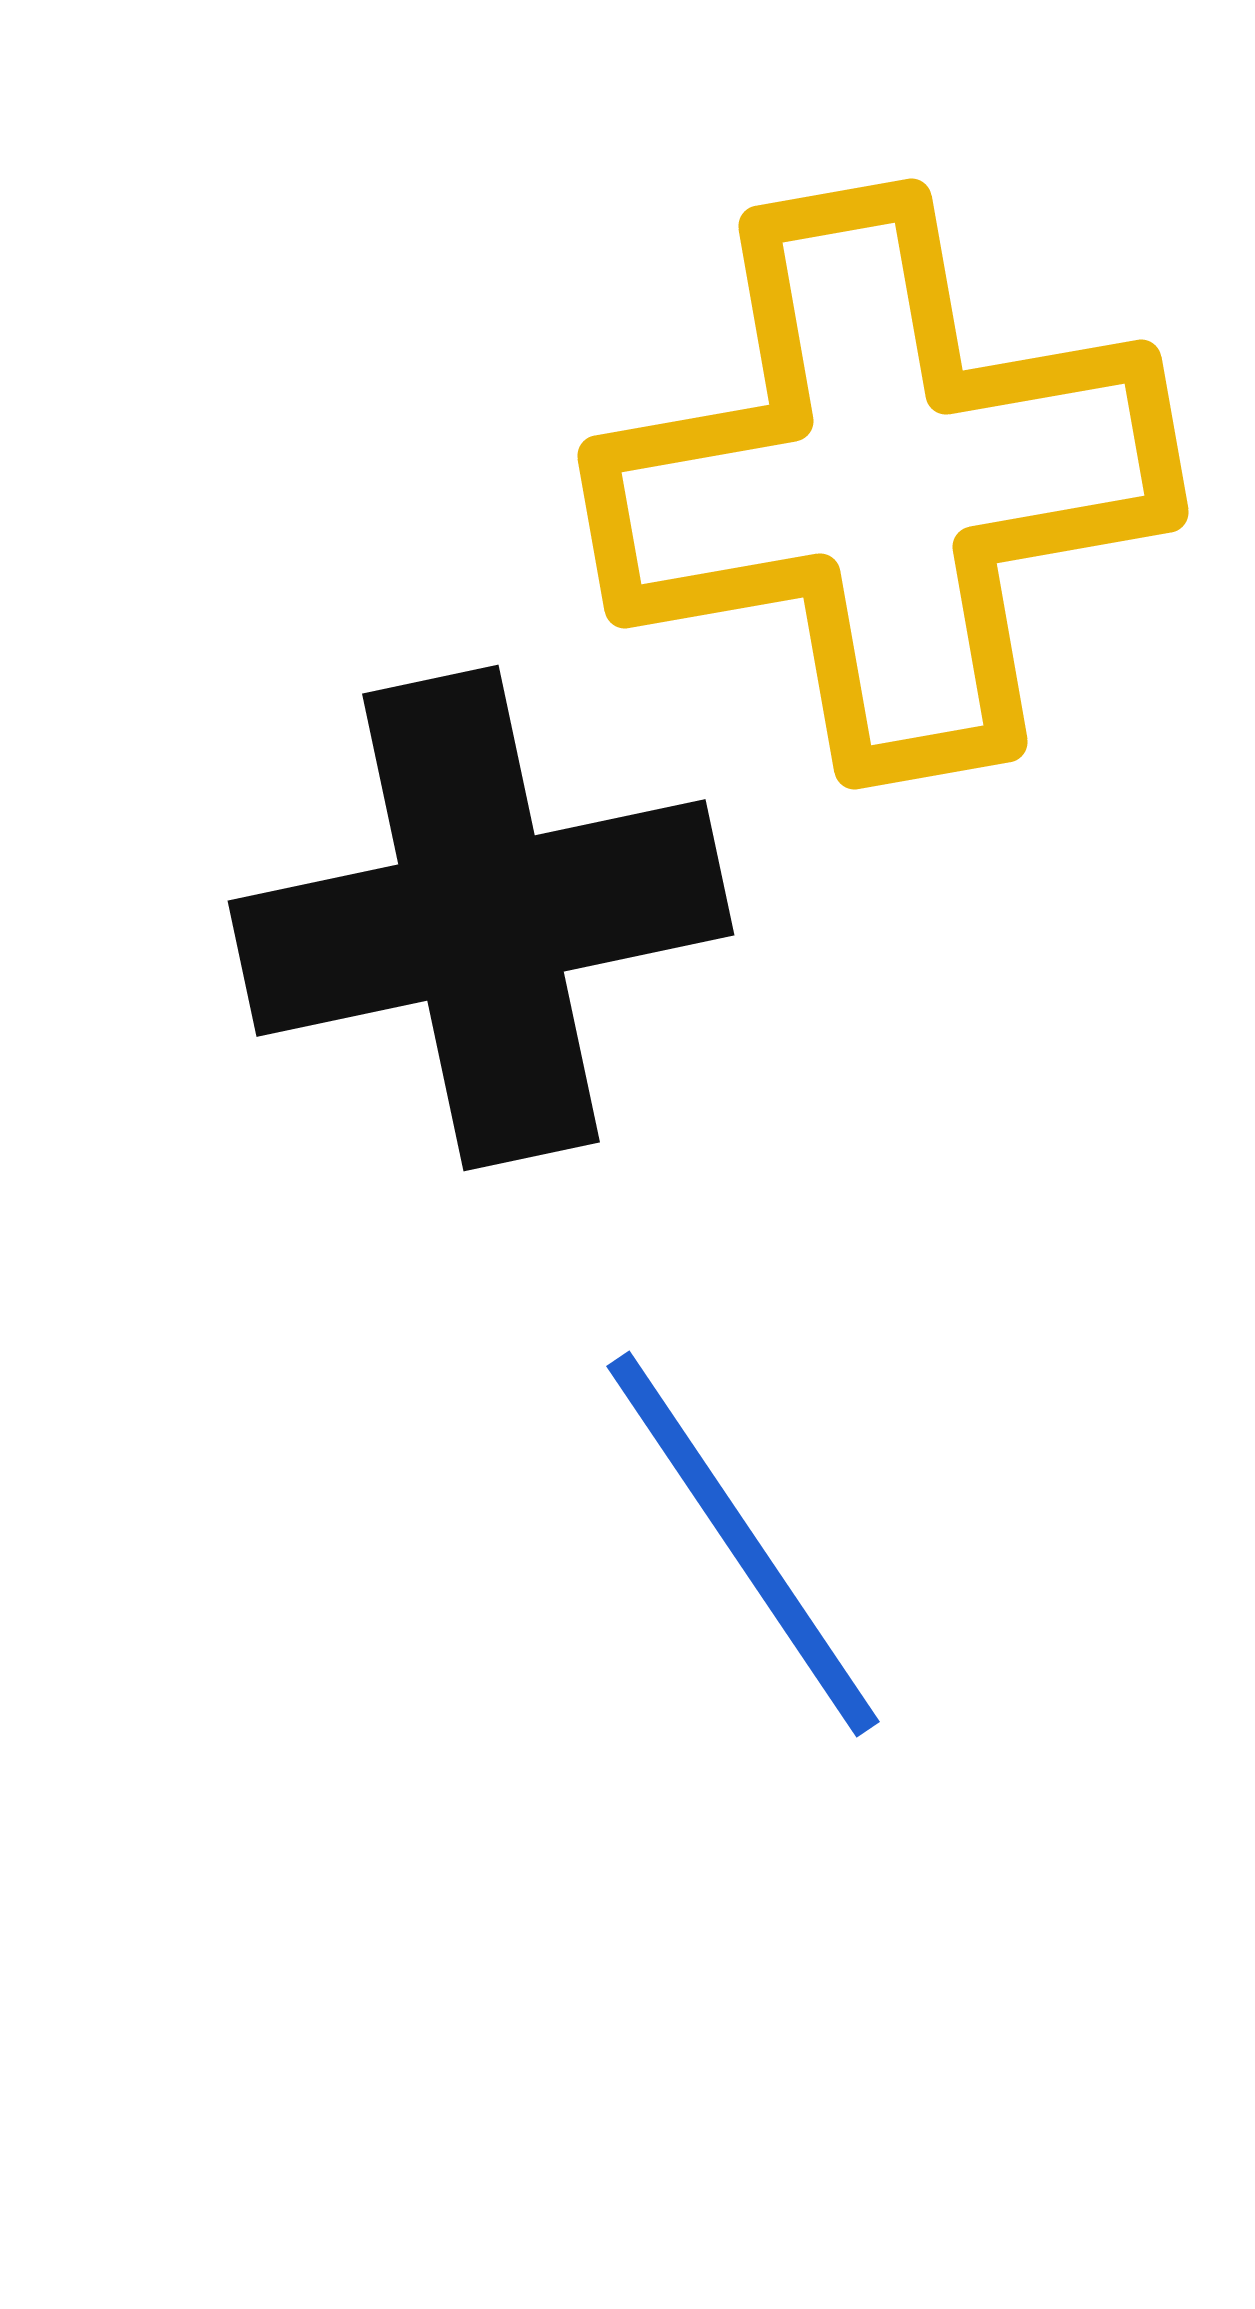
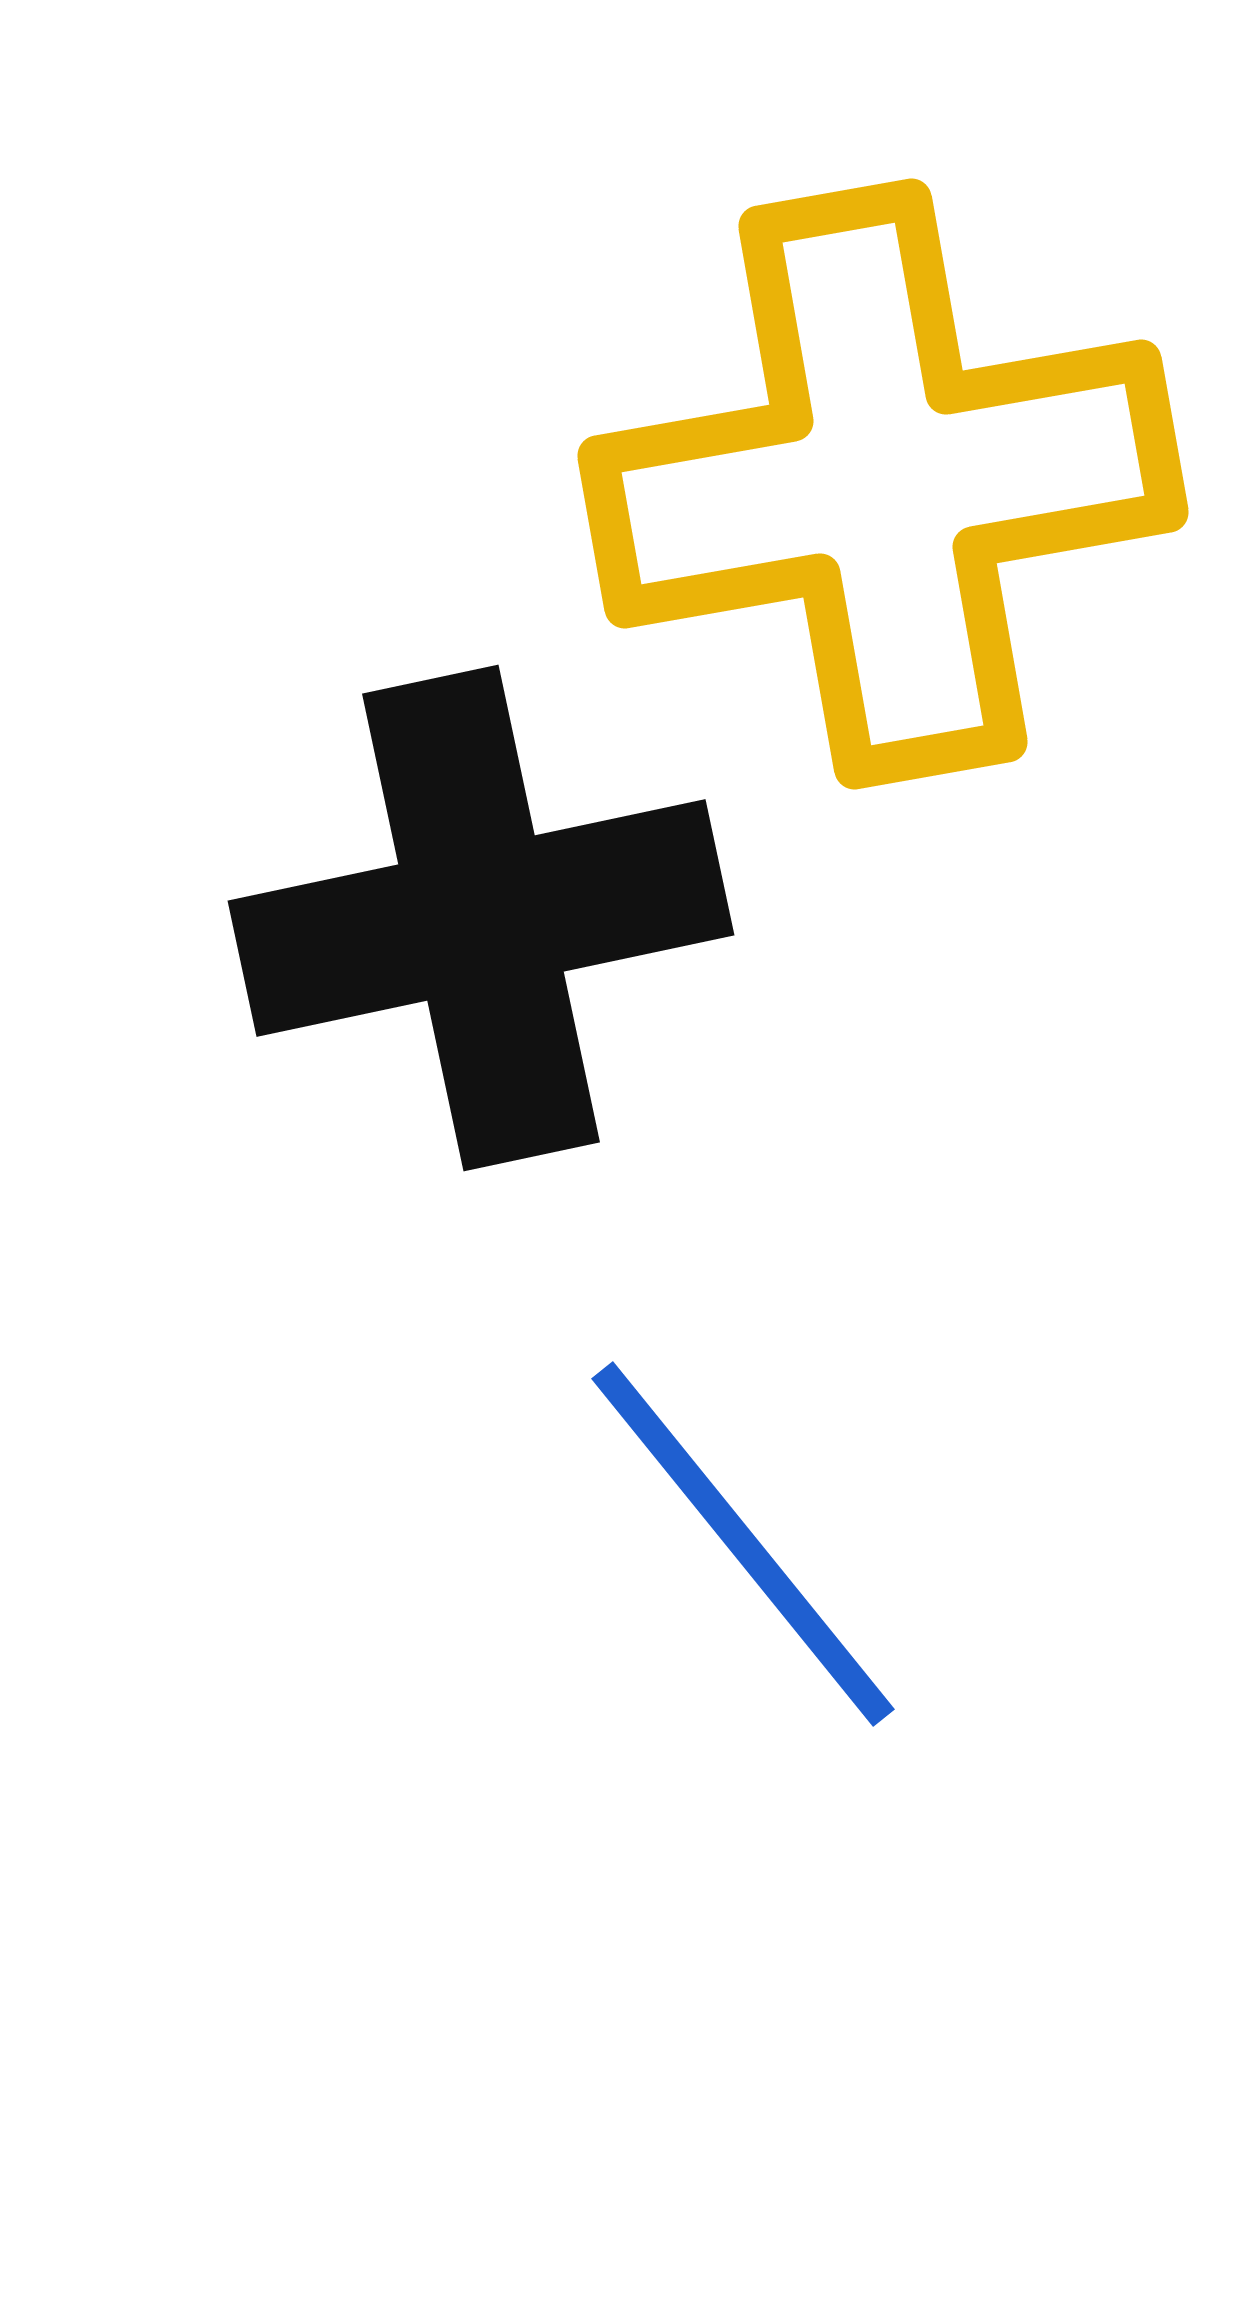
blue line: rotated 5 degrees counterclockwise
